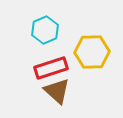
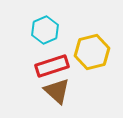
yellow hexagon: rotated 12 degrees counterclockwise
red rectangle: moved 1 px right, 2 px up
